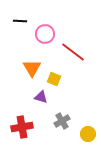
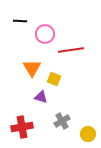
red line: moved 2 px left, 2 px up; rotated 45 degrees counterclockwise
